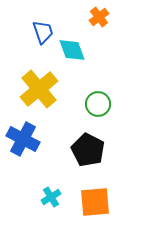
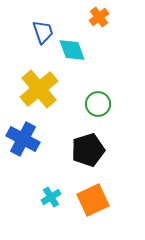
black pentagon: rotated 28 degrees clockwise
orange square: moved 2 px left, 2 px up; rotated 20 degrees counterclockwise
